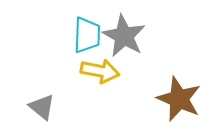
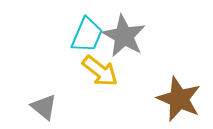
cyan trapezoid: rotated 21 degrees clockwise
yellow arrow: rotated 27 degrees clockwise
gray triangle: moved 2 px right
